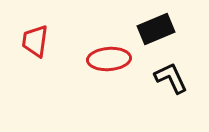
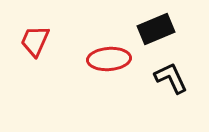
red trapezoid: rotated 16 degrees clockwise
